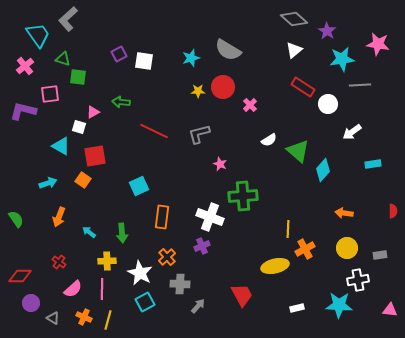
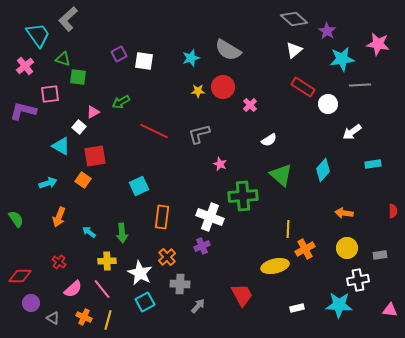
green arrow at (121, 102): rotated 36 degrees counterclockwise
white square at (79, 127): rotated 24 degrees clockwise
green triangle at (298, 151): moved 17 px left, 24 px down
pink line at (102, 289): rotated 40 degrees counterclockwise
